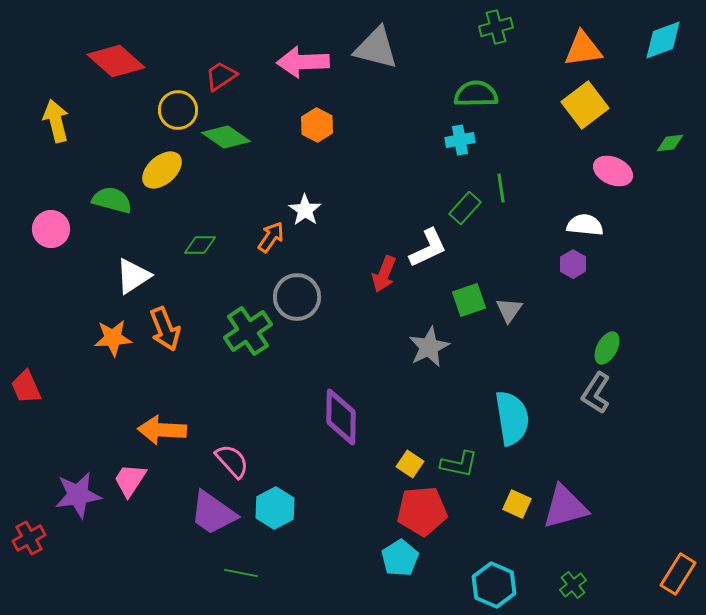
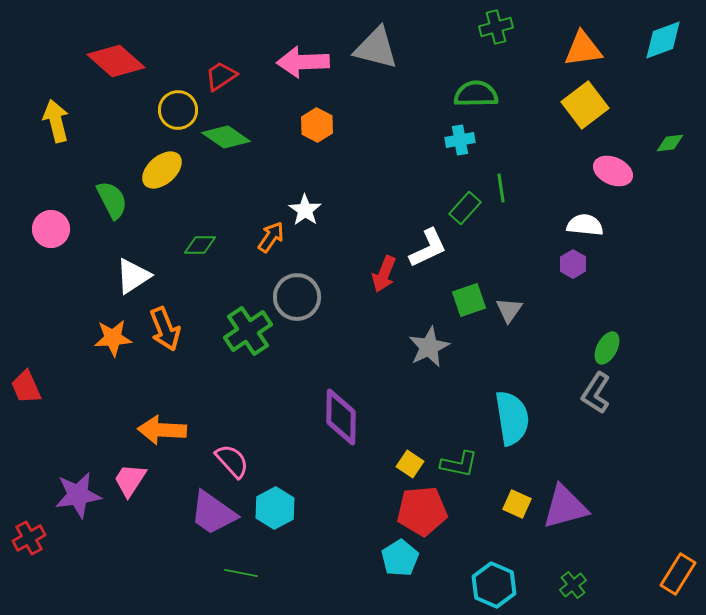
green semicircle at (112, 200): rotated 48 degrees clockwise
